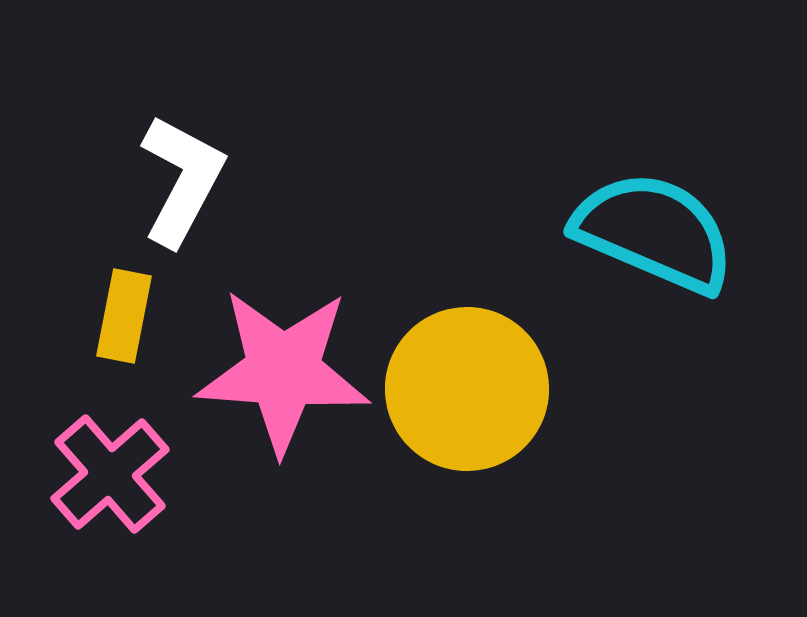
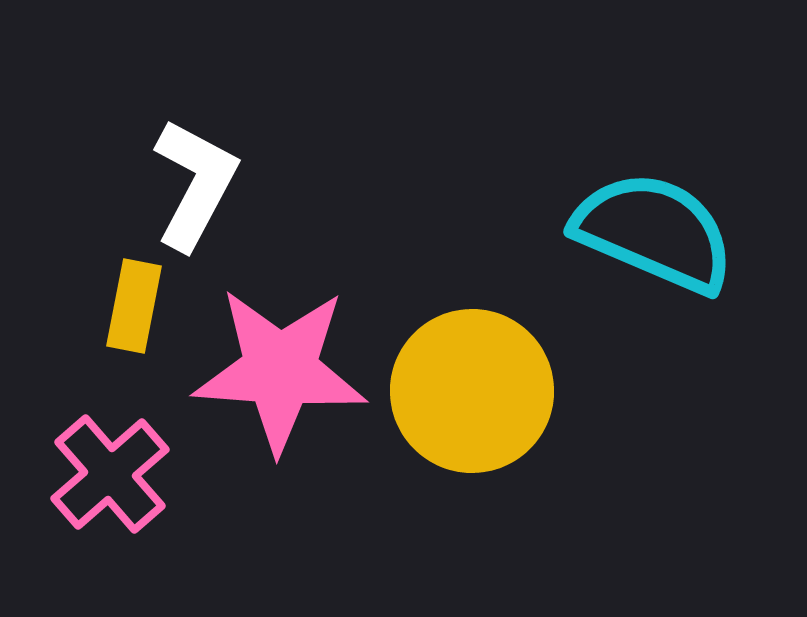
white L-shape: moved 13 px right, 4 px down
yellow rectangle: moved 10 px right, 10 px up
pink star: moved 3 px left, 1 px up
yellow circle: moved 5 px right, 2 px down
